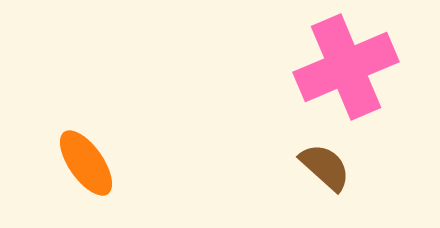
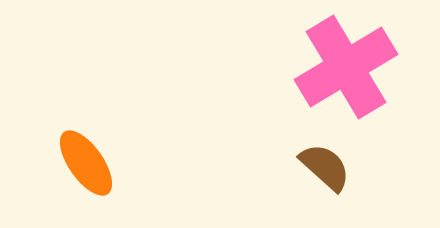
pink cross: rotated 8 degrees counterclockwise
